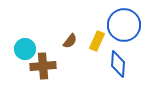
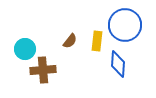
blue circle: moved 1 px right
yellow rectangle: rotated 18 degrees counterclockwise
brown cross: moved 4 px down
